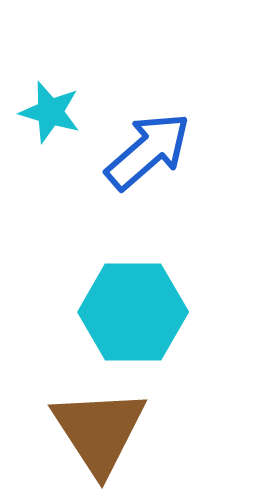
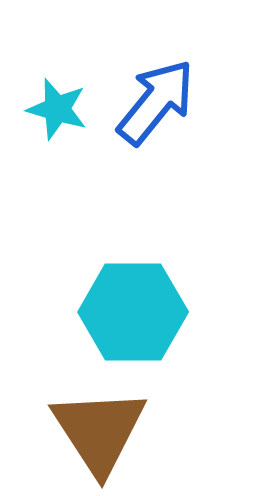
cyan star: moved 7 px right, 3 px up
blue arrow: moved 8 px right, 49 px up; rotated 10 degrees counterclockwise
